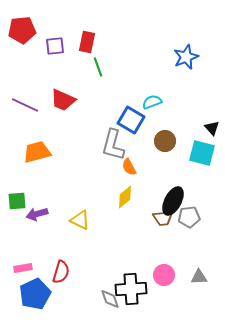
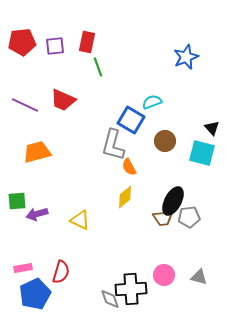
red pentagon: moved 12 px down
gray triangle: rotated 18 degrees clockwise
